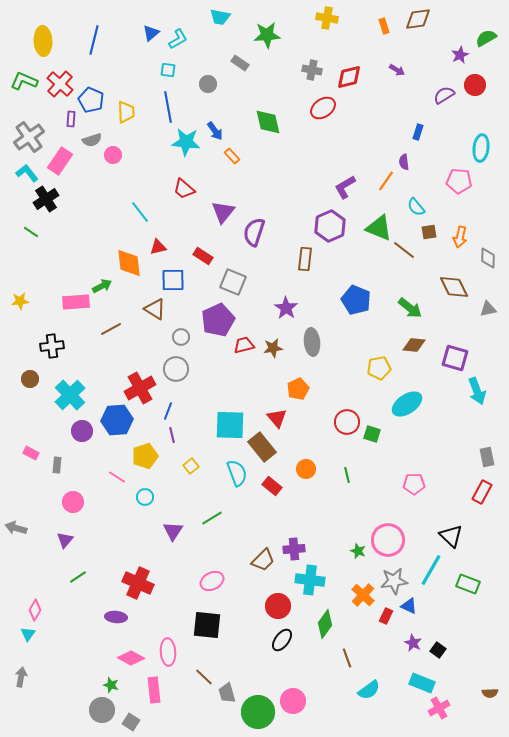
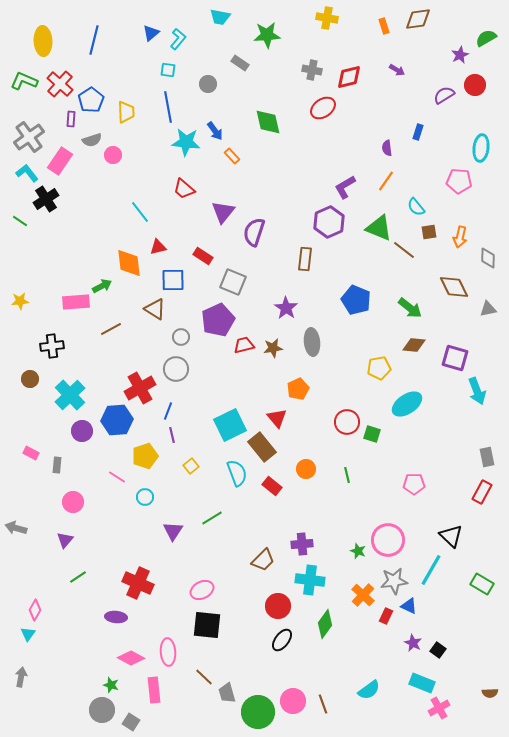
cyan L-shape at (178, 39): rotated 20 degrees counterclockwise
blue pentagon at (91, 100): rotated 15 degrees clockwise
purple semicircle at (404, 162): moved 17 px left, 14 px up
purple hexagon at (330, 226): moved 1 px left, 4 px up
green line at (31, 232): moved 11 px left, 11 px up
cyan square at (230, 425): rotated 28 degrees counterclockwise
purple cross at (294, 549): moved 8 px right, 5 px up
pink ellipse at (212, 581): moved 10 px left, 9 px down
green rectangle at (468, 584): moved 14 px right; rotated 10 degrees clockwise
brown line at (347, 658): moved 24 px left, 46 px down
